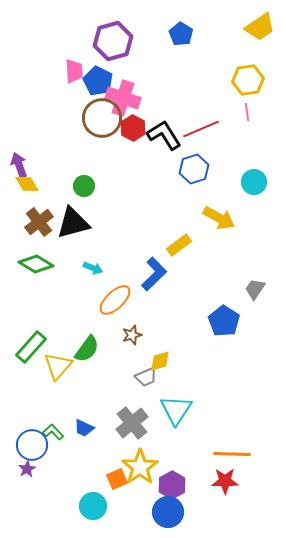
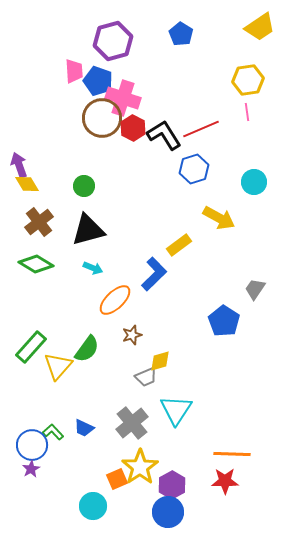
blue pentagon at (98, 81): rotated 8 degrees counterclockwise
black triangle at (73, 223): moved 15 px right, 7 px down
purple star at (27, 469): moved 4 px right
